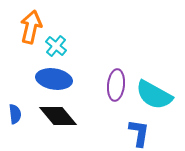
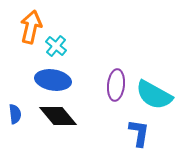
blue ellipse: moved 1 px left, 1 px down
